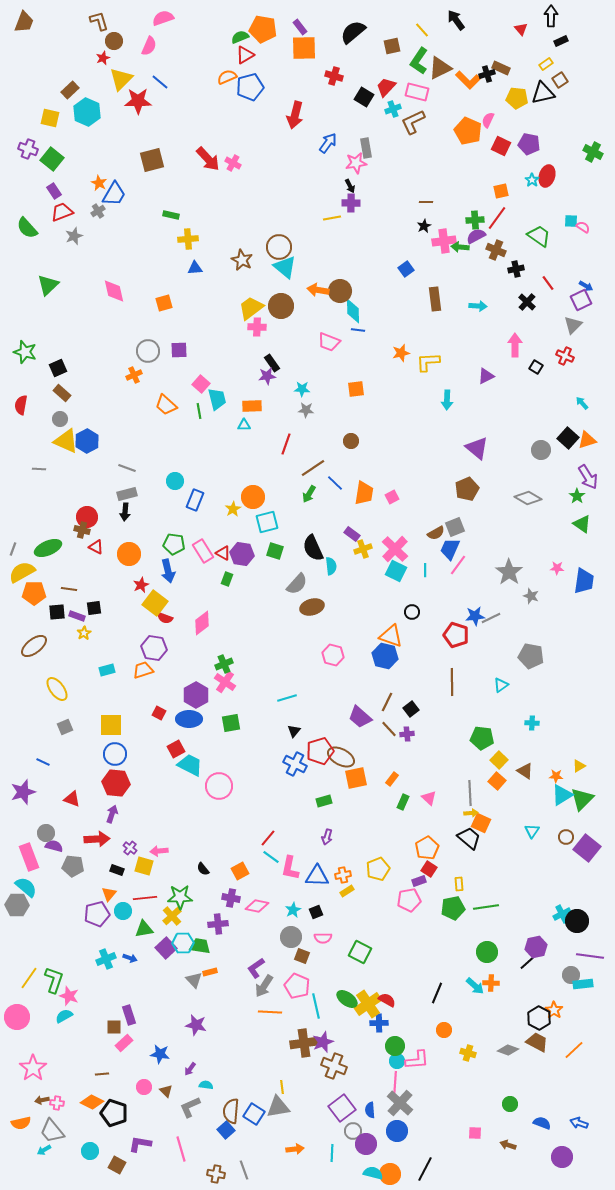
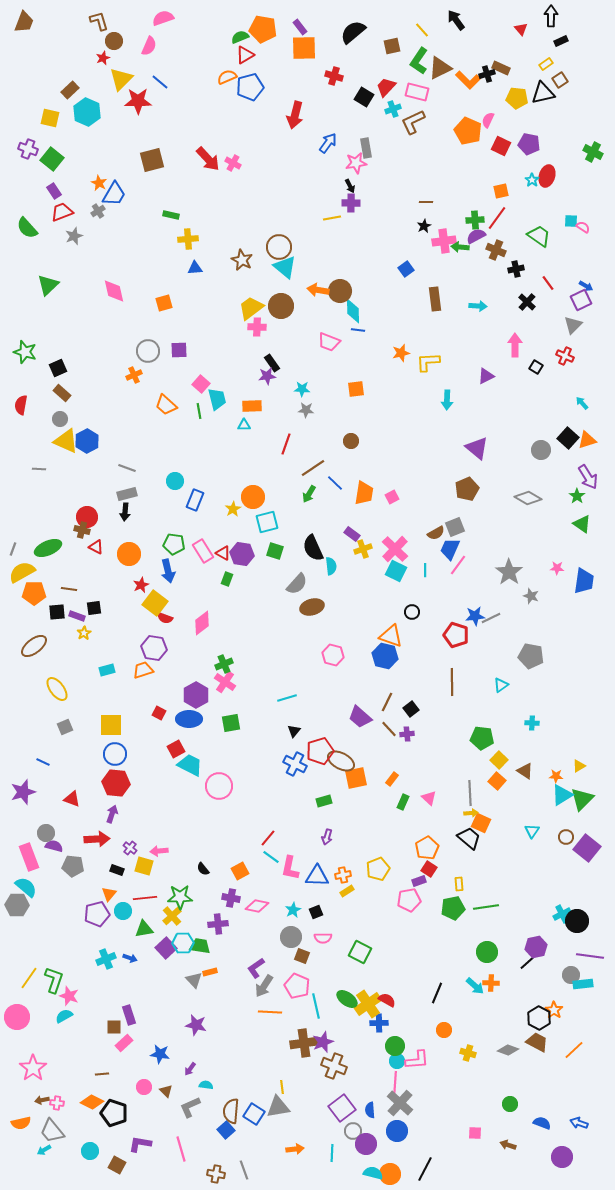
brown ellipse at (341, 757): moved 4 px down
